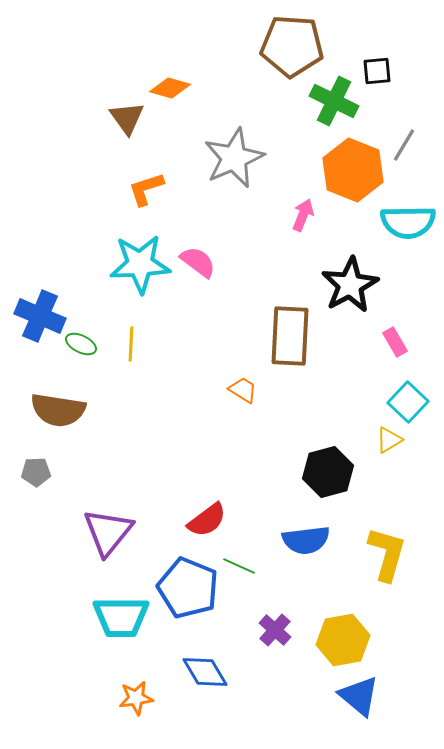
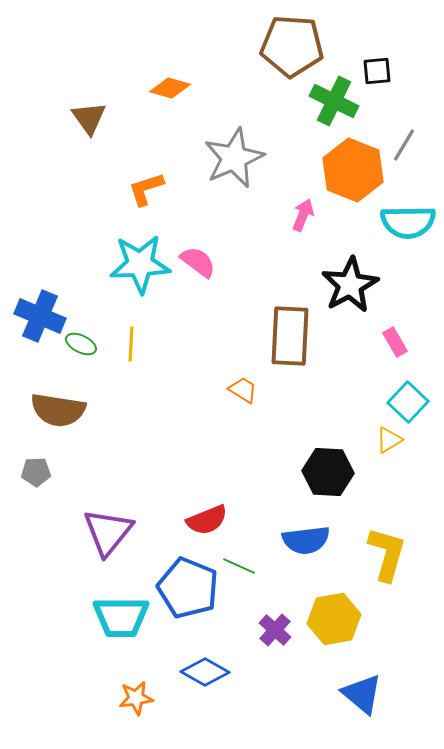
brown triangle: moved 38 px left
black hexagon: rotated 18 degrees clockwise
red semicircle: rotated 15 degrees clockwise
yellow hexagon: moved 9 px left, 21 px up
blue diamond: rotated 30 degrees counterclockwise
blue triangle: moved 3 px right, 2 px up
